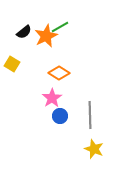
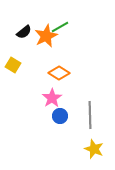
yellow square: moved 1 px right, 1 px down
